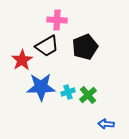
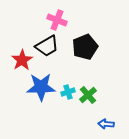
pink cross: rotated 18 degrees clockwise
